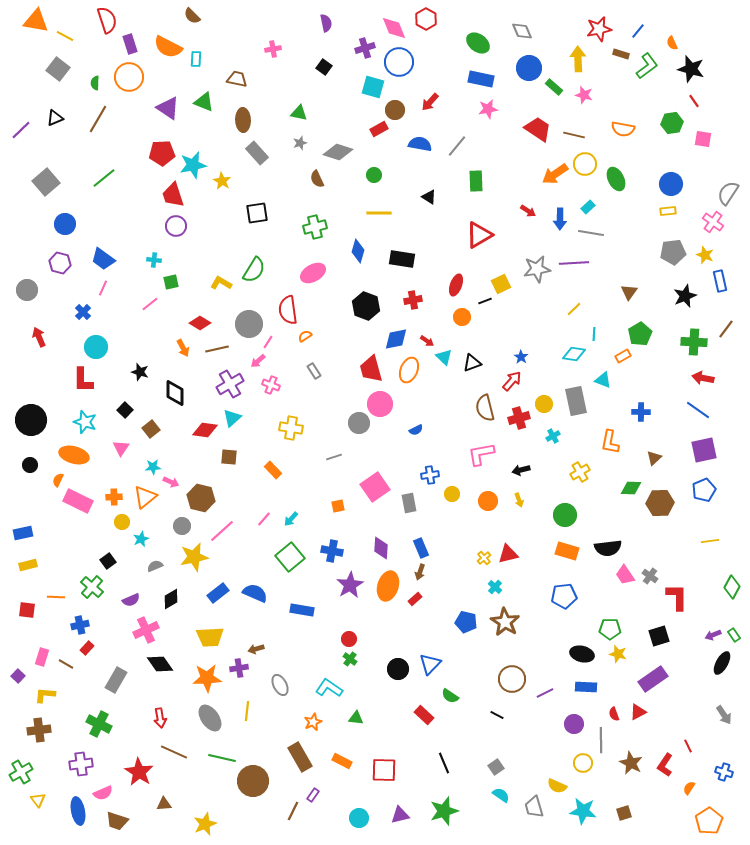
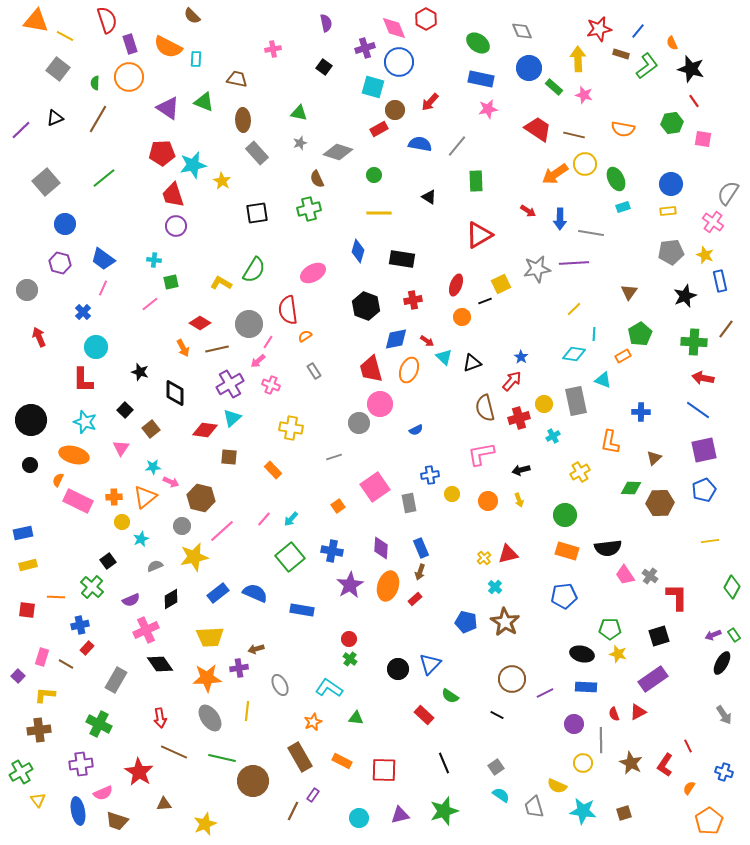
cyan rectangle at (588, 207): moved 35 px right; rotated 24 degrees clockwise
green cross at (315, 227): moved 6 px left, 18 px up
gray pentagon at (673, 252): moved 2 px left
orange square at (338, 506): rotated 24 degrees counterclockwise
